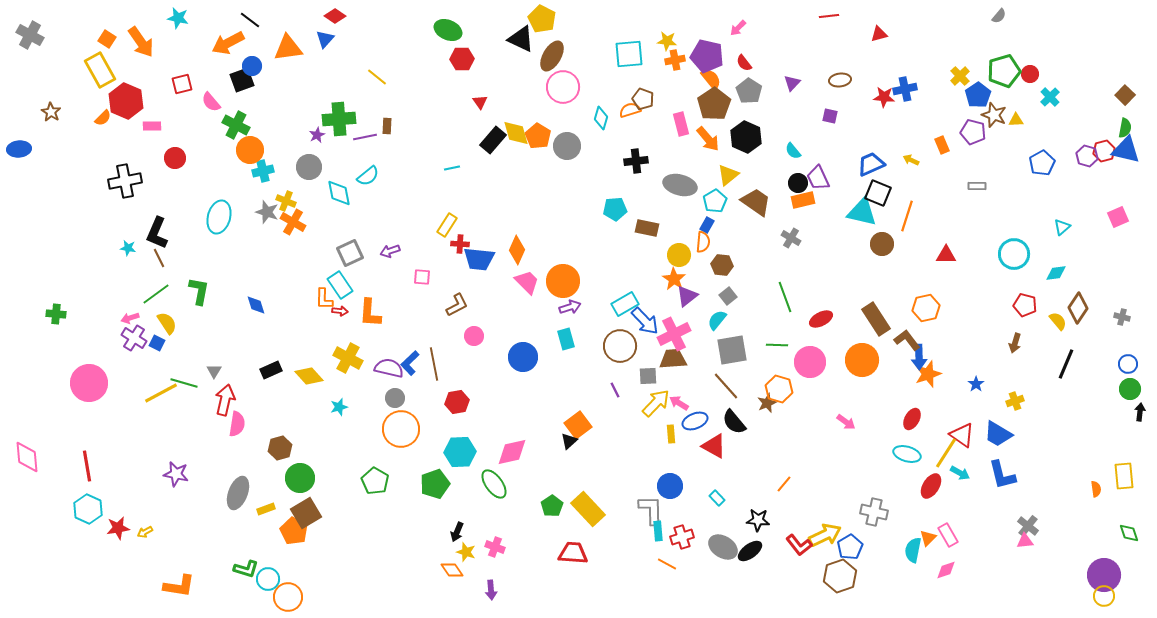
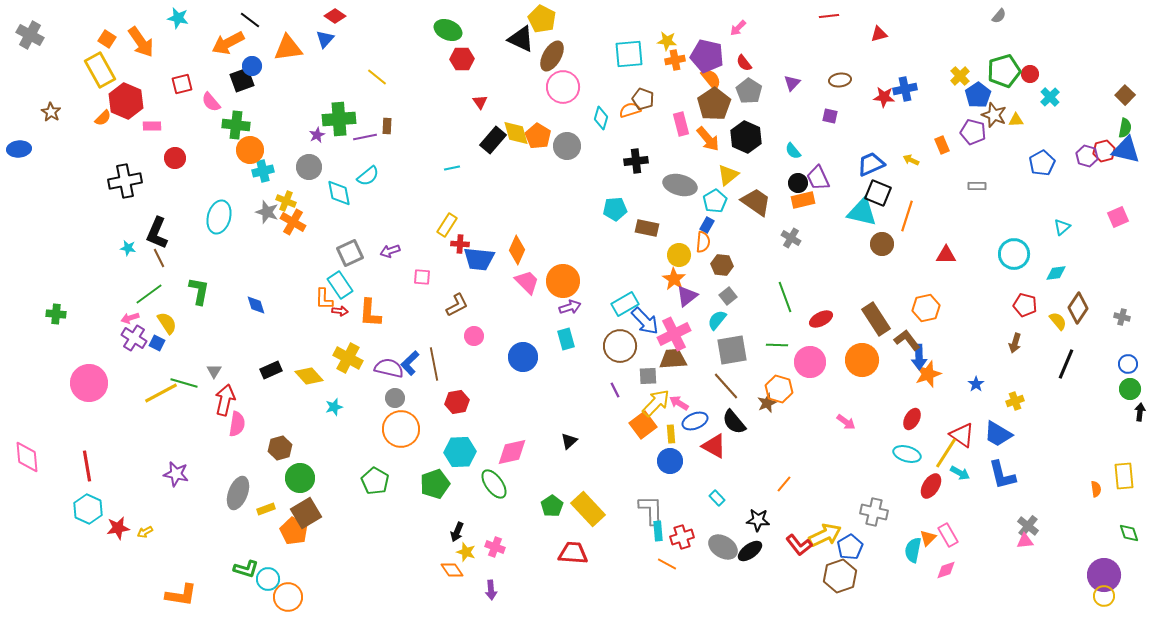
green cross at (236, 125): rotated 20 degrees counterclockwise
green line at (156, 294): moved 7 px left
cyan star at (339, 407): moved 5 px left
orange square at (578, 425): moved 65 px right
blue circle at (670, 486): moved 25 px up
orange L-shape at (179, 586): moved 2 px right, 9 px down
